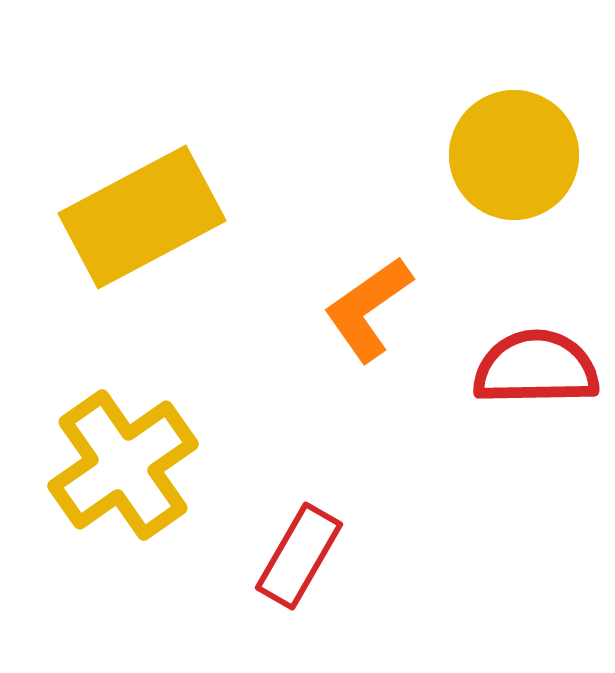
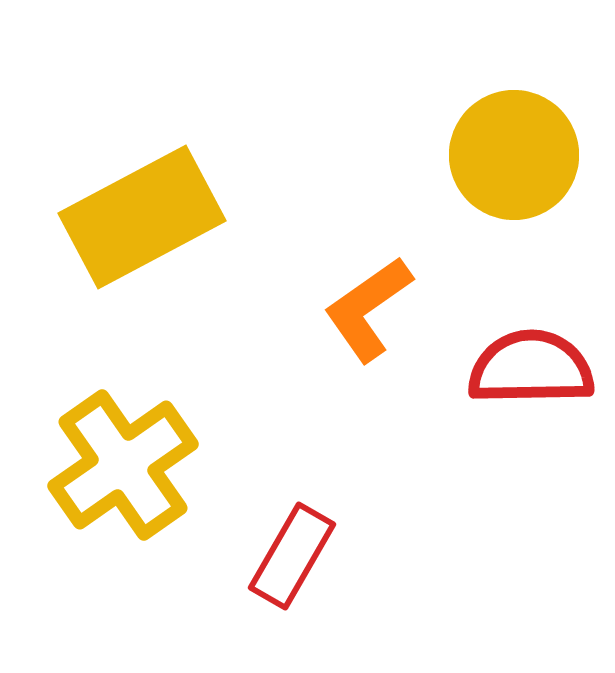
red semicircle: moved 5 px left
red rectangle: moved 7 px left
